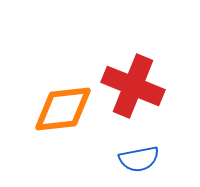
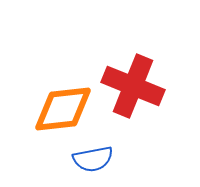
blue semicircle: moved 46 px left
